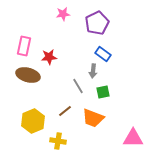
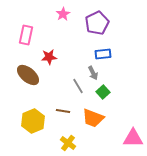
pink star: rotated 24 degrees counterclockwise
pink rectangle: moved 2 px right, 11 px up
blue rectangle: rotated 42 degrees counterclockwise
gray arrow: moved 2 px down; rotated 32 degrees counterclockwise
brown ellipse: rotated 25 degrees clockwise
green square: rotated 32 degrees counterclockwise
brown line: moved 2 px left; rotated 48 degrees clockwise
yellow cross: moved 10 px right, 2 px down; rotated 28 degrees clockwise
